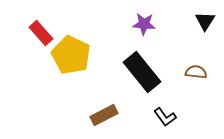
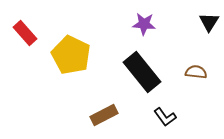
black triangle: moved 4 px right, 1 px down
red rectangle: moved 16 px left
